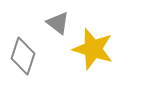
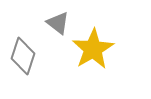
yellow star: rotated 24 degrees clockwise
